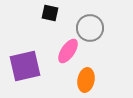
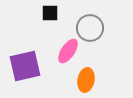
black square: rotated 12 degrees counterclockwise
